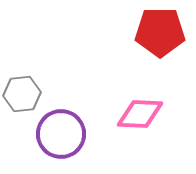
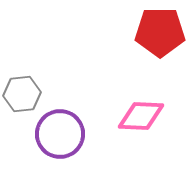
pink diamond: moved 1 px right, 2 px down
purple circle: moved 1 px left
